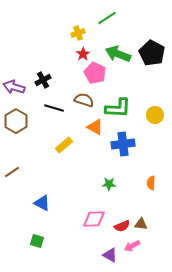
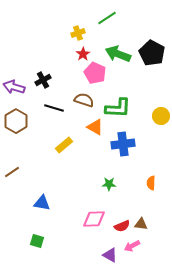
yellow circle: moved 6 px right, 1 px down
blue triangle: rotated 18 degrees counterclockwise
